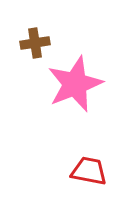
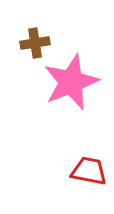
pink star: moved 4 px left, 2 px up
